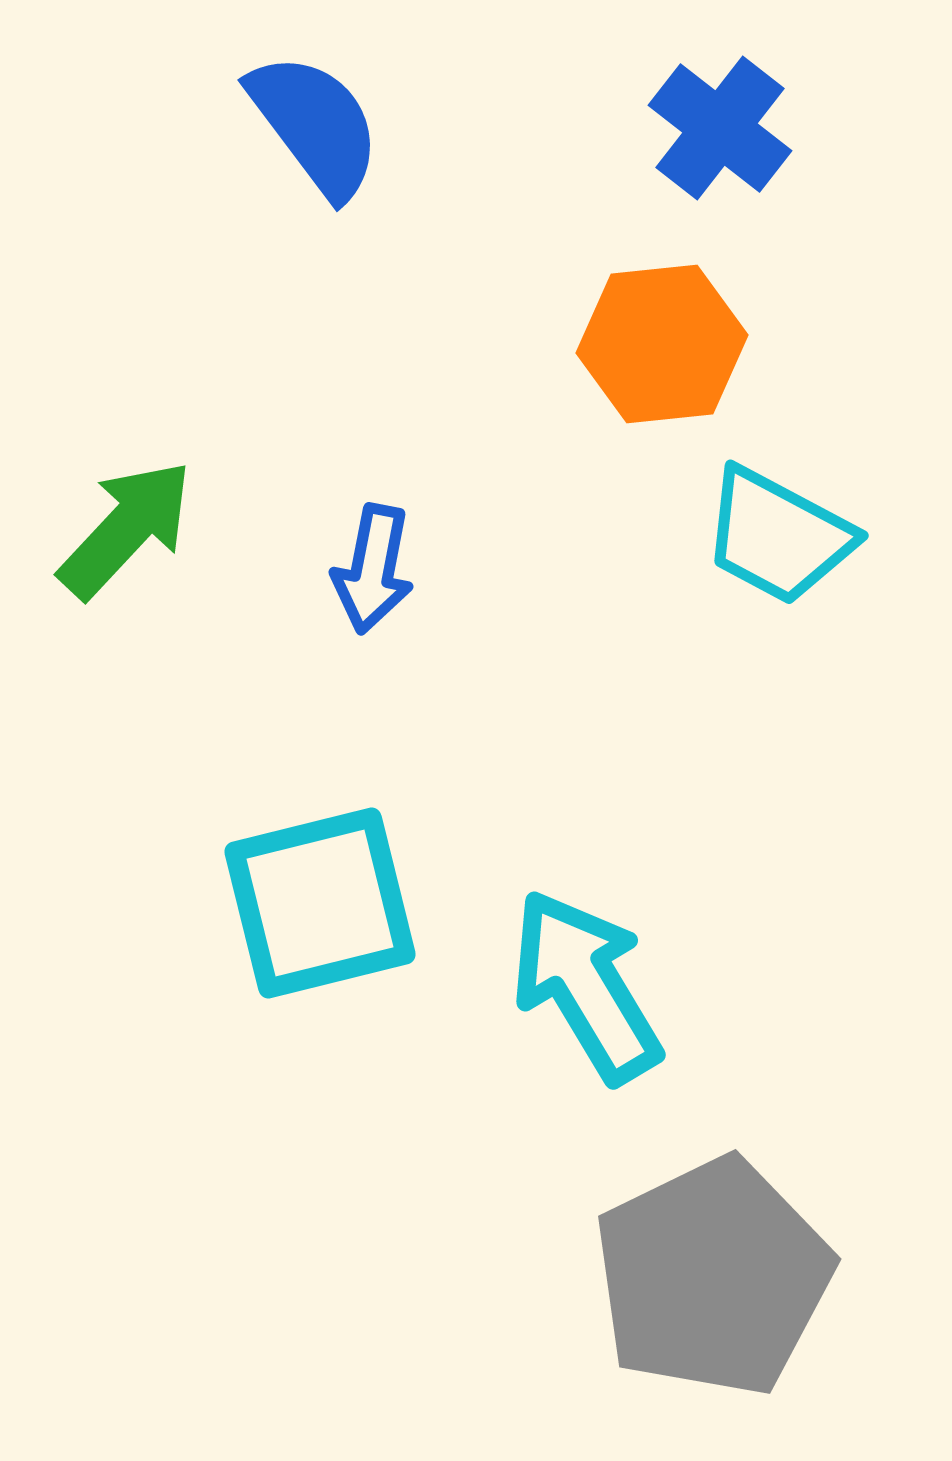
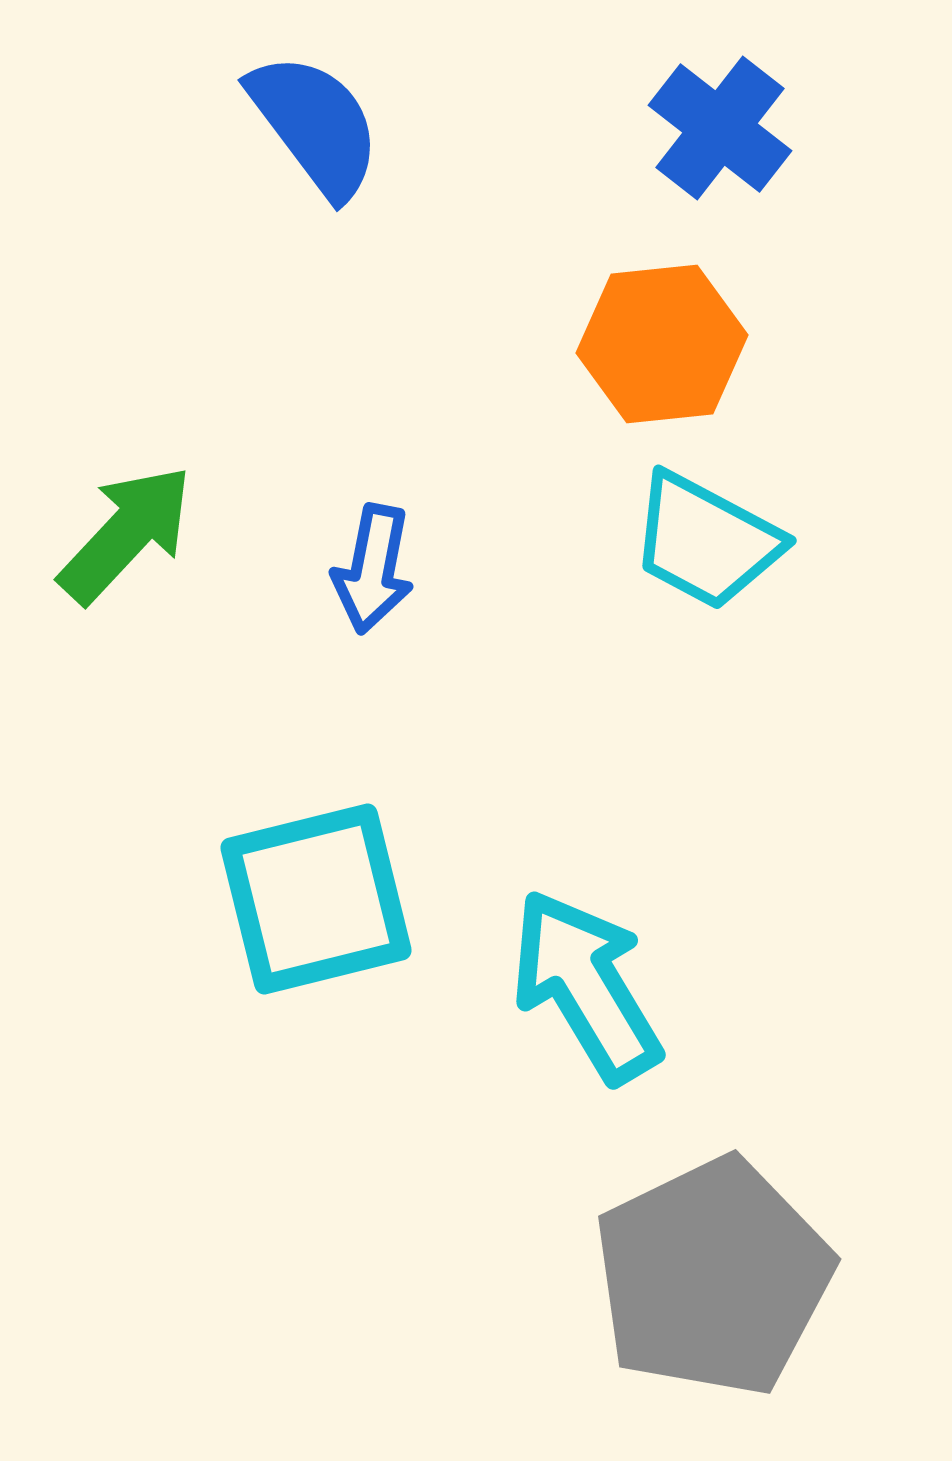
green arrow: moved 5 px down
cyan trapezoid: moved 72 px left, 5 px down
cyan square: moved 4 px left, 4 px up
